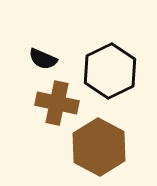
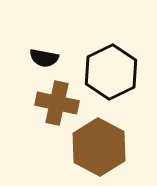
black semicircle: moved 1 px right, 1 px up; rotated 12 degrees counterclockwise
black hexagon: moved 1 px right, 1 px down
